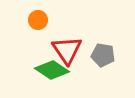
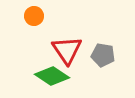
orange circle: moved 4 px left, 4 px up
green diamond: moved 6 px down
